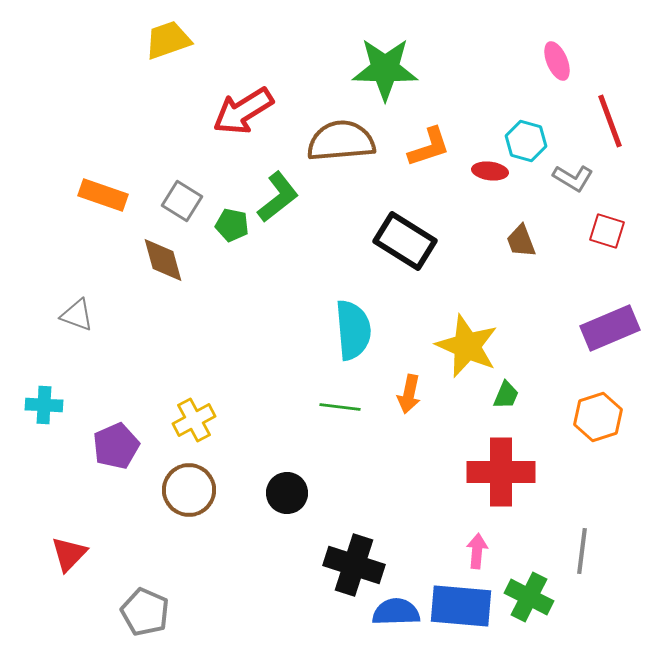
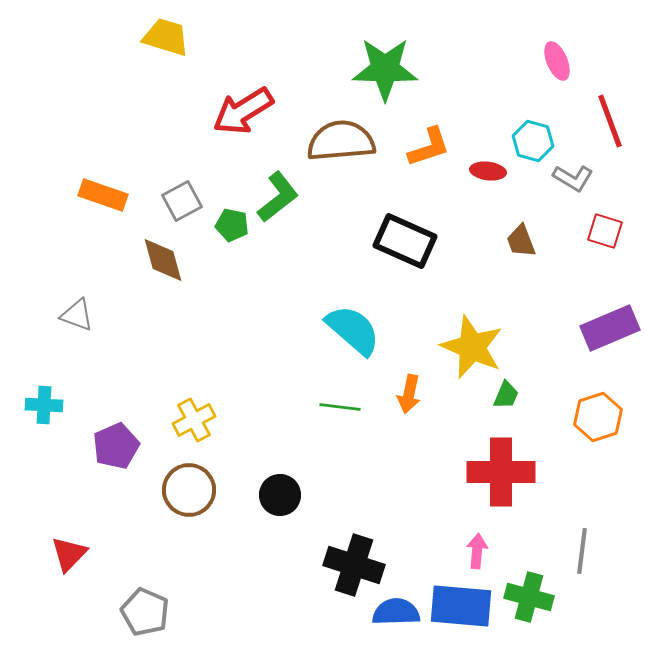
yellow trapezoid: moved 2 px left, 3 px up; rotated 36 degrees clockwise
cyan hexagon: moved 7 px right
red ellipse: moved 2 px left
gray square: rotated 30 degrees clockwise
red square: moved 2 px left
black rectangle: rotated 8 degrees counterclockwise
cyan semicircle: rotated 44 degrees counterclockwise
yellow star: moved 5 px right, 1 px down
black circle: moved 7 px left, 2 px down
green cross: rotated 12 degrees counterclockwise
